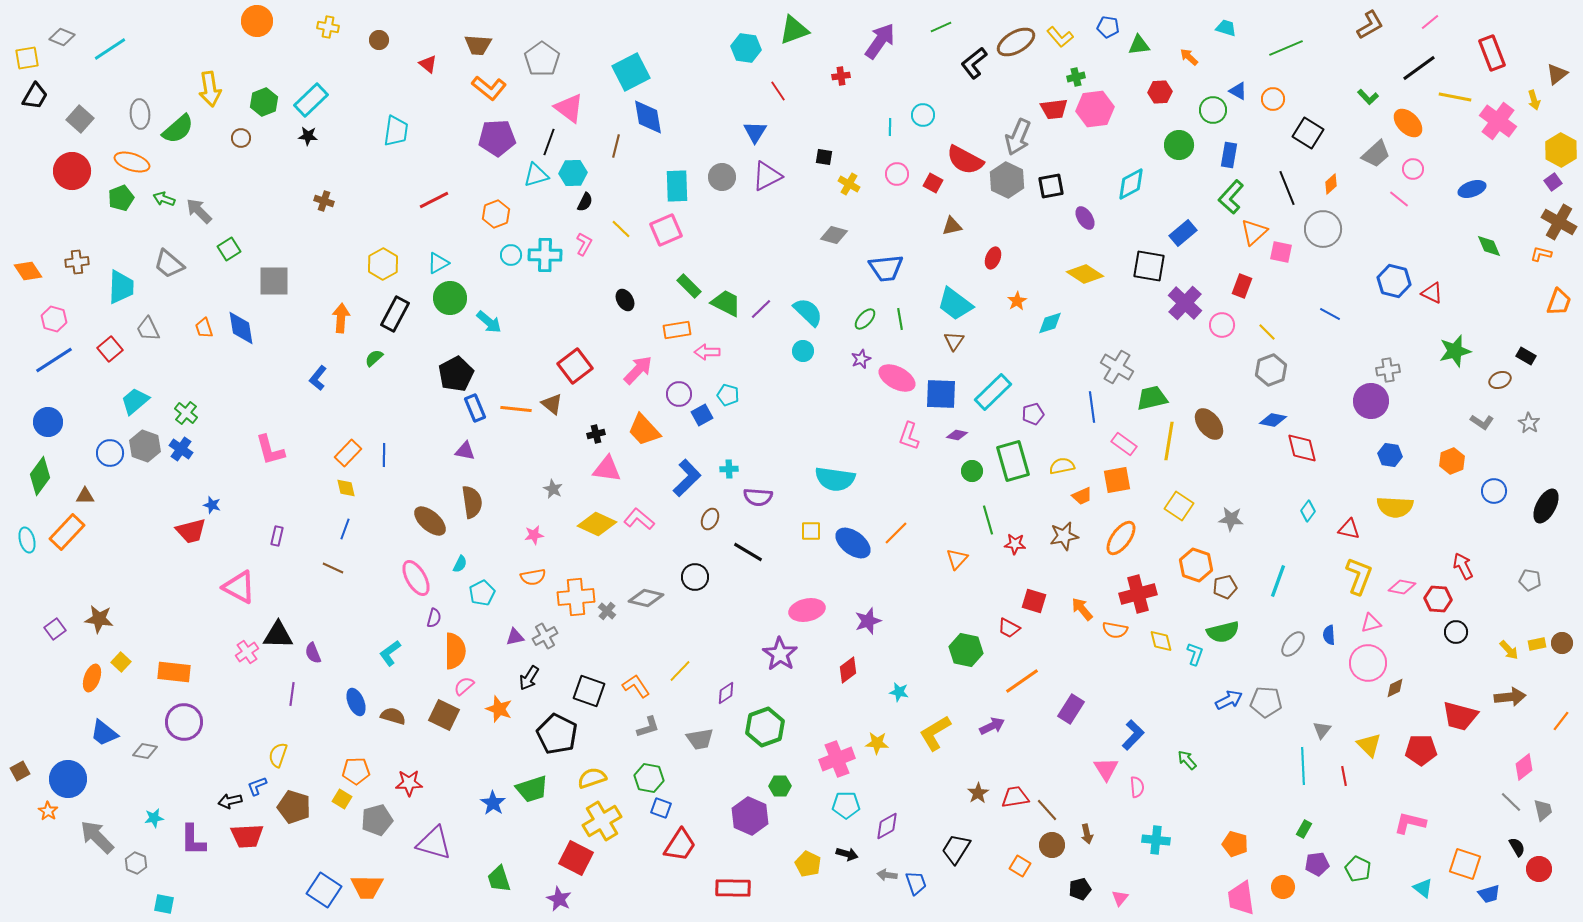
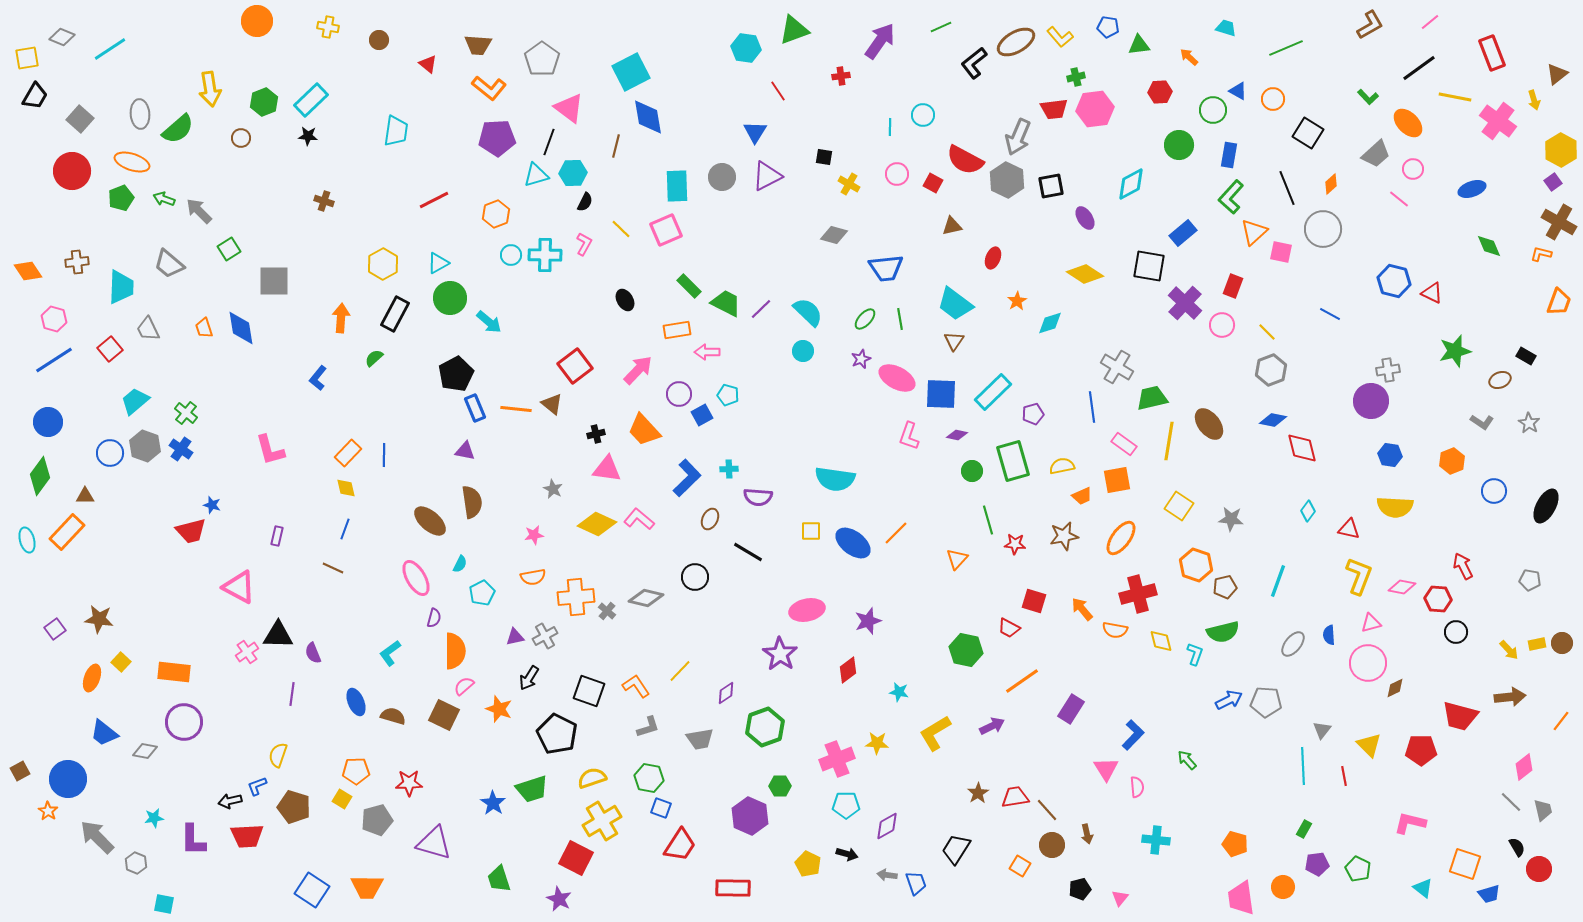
red rectangle at (1242, 286): moved 9 px left
blue square at (324, 890): moved 12 px left
